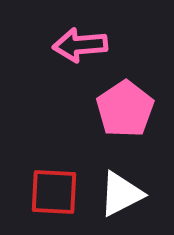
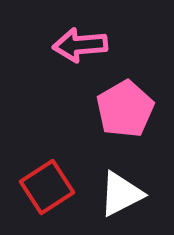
pink pentagon: rotated 4 degrees clockwise
red square: moved 7 px left, 5 px up; rotated 36 degrees counterclockwise
